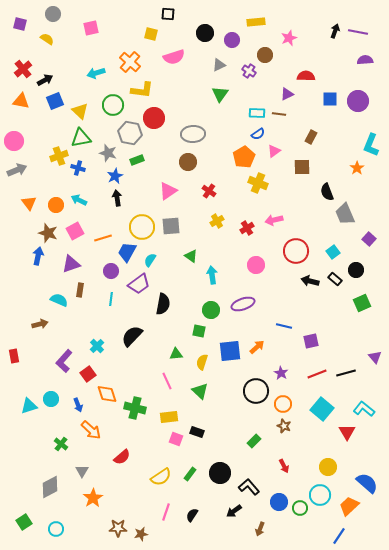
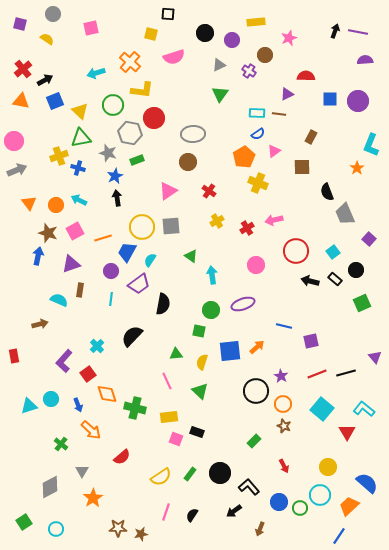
purple star at (281, 373): moved 3 px down
